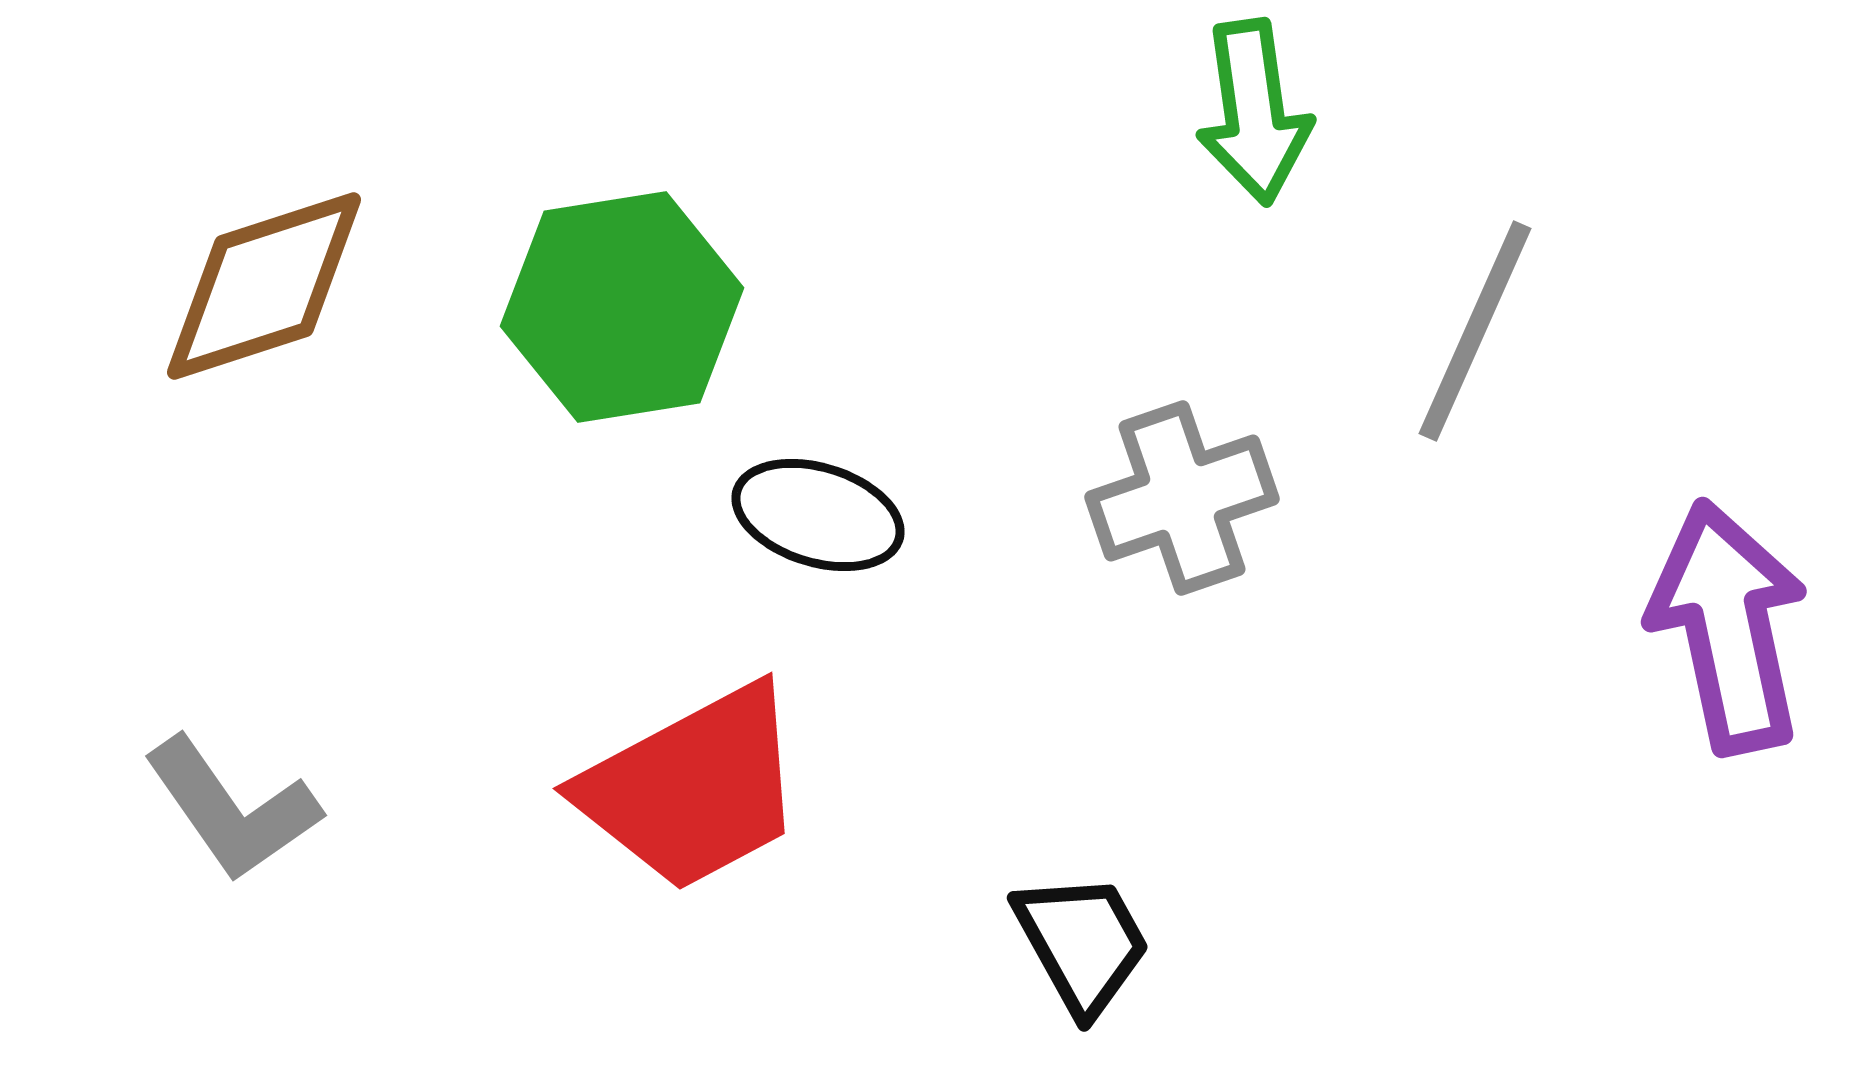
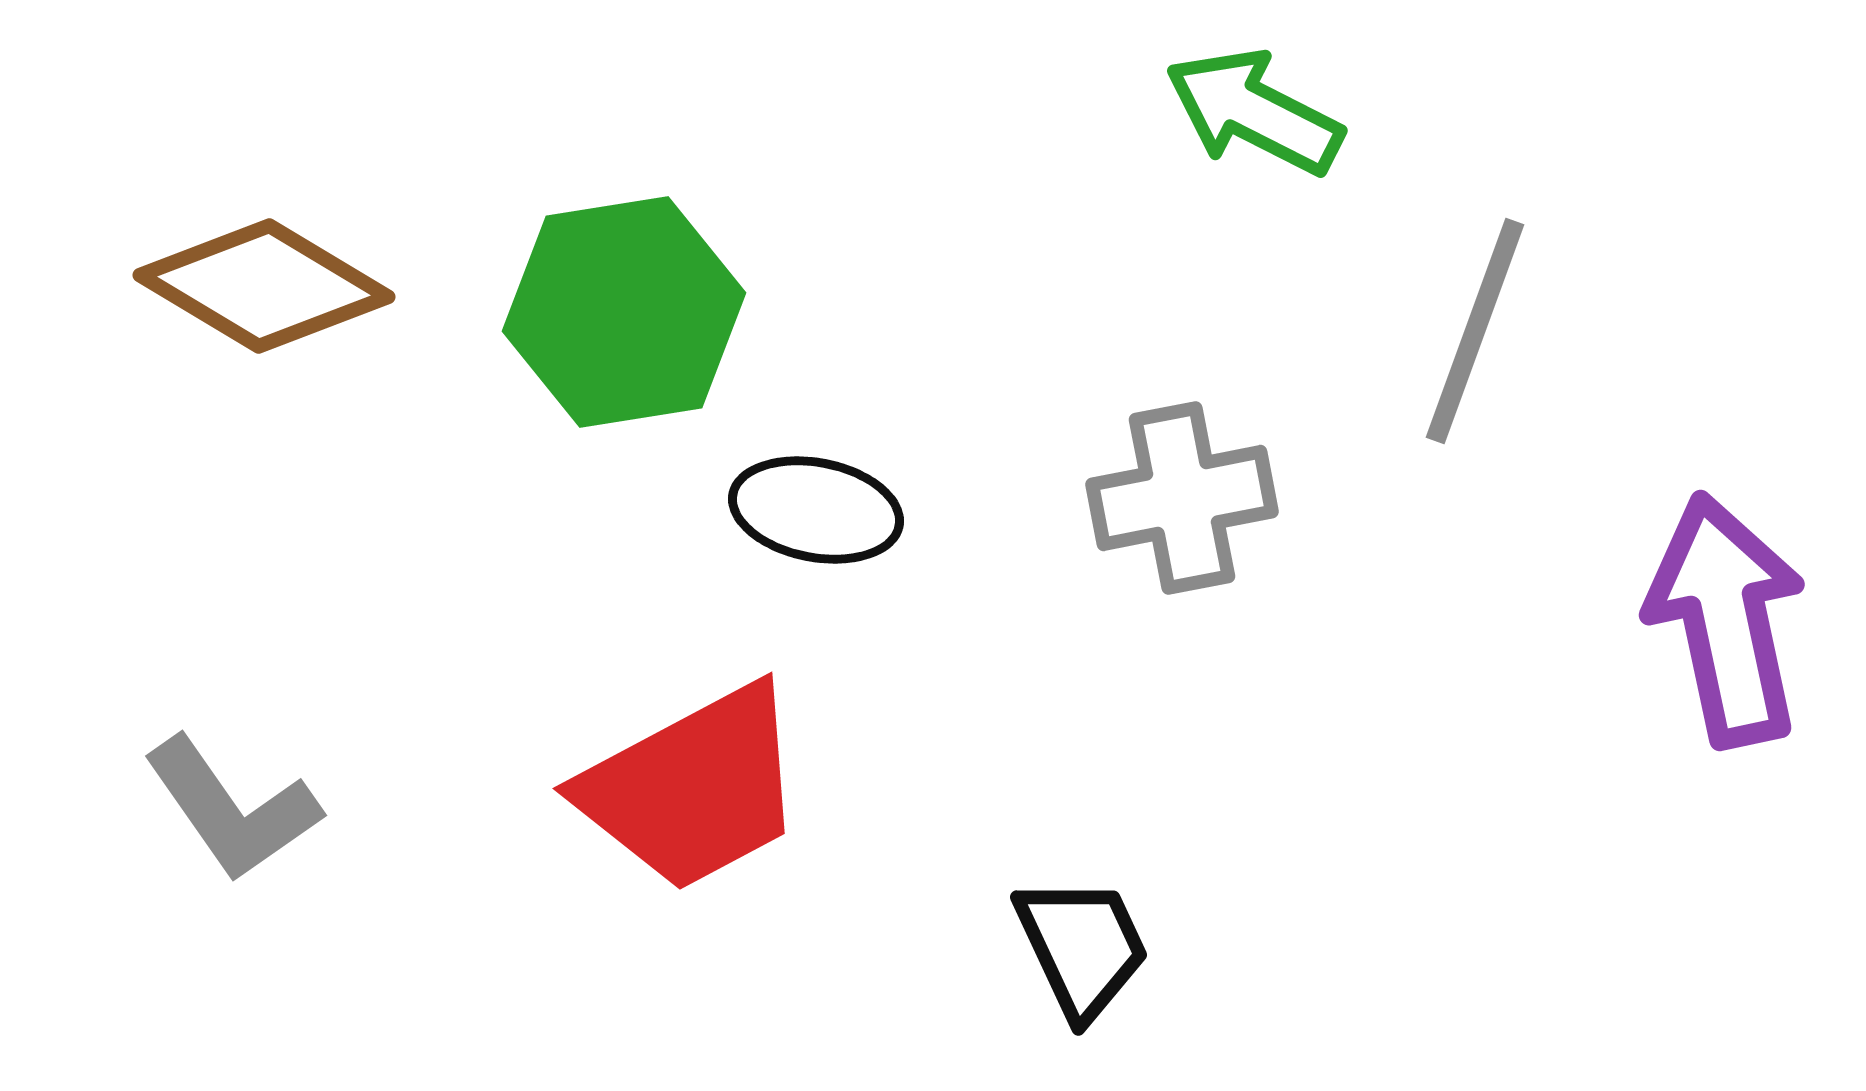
green arrow: rotated 125 degrees clockwise
brown diamond: rotated 49 degrees clockwise
green hexagon: moved 2 px right, 5 px down
gray line: rotated 4 degrees counterclockwise
gray cross: rotated 8 degrees clockwise
black ellipse: moved 2 px left, 5 px up; rotated 6 degrees counterclockwise
purple arrow: moved 2 px left, 7 px up
black trapezoid: moved 4 px down; rotated 4 degrees clockwise
